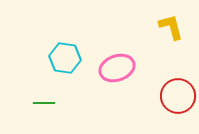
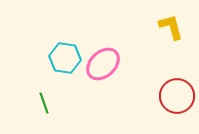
pink ellipse: moved 14 px left, 4 px up; rotated 24 degrees counterclockwise
red circle: moved 1 px left
green line: rotated 70 degrees clockwise
